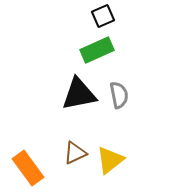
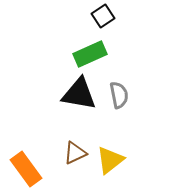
black square: rotated 10 degrees counterclockwise
green rectangle: moved 7 px left, 4 px down
black triangle: rotated 21 degrees clockwise
orange rectangle: moved 2 px left, 1 px down
